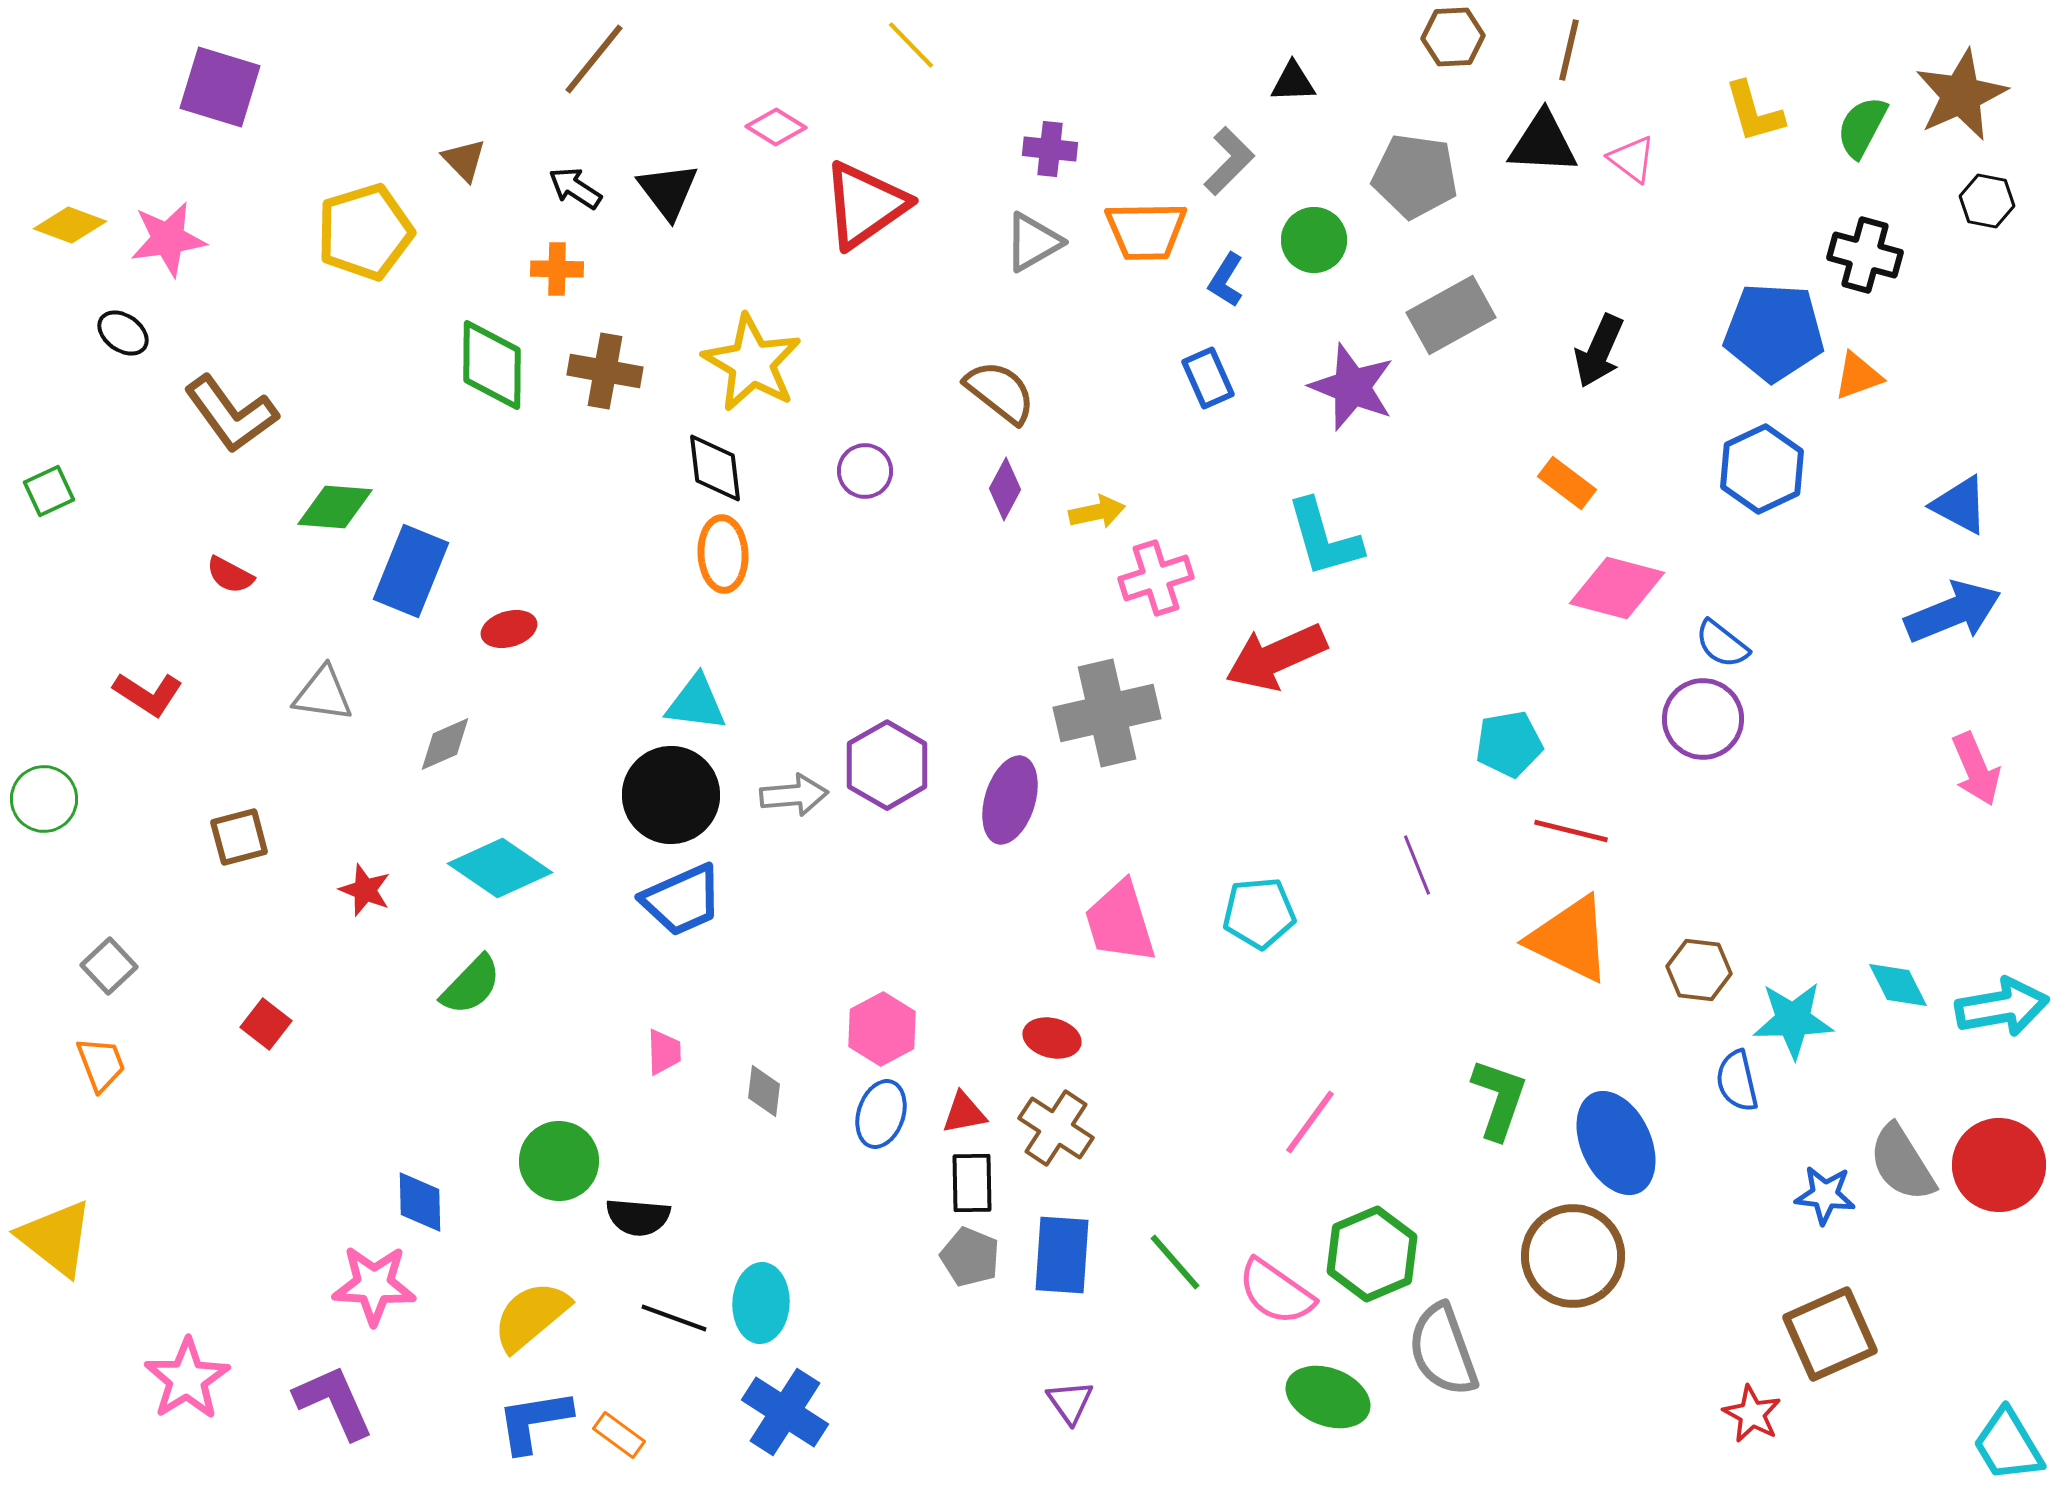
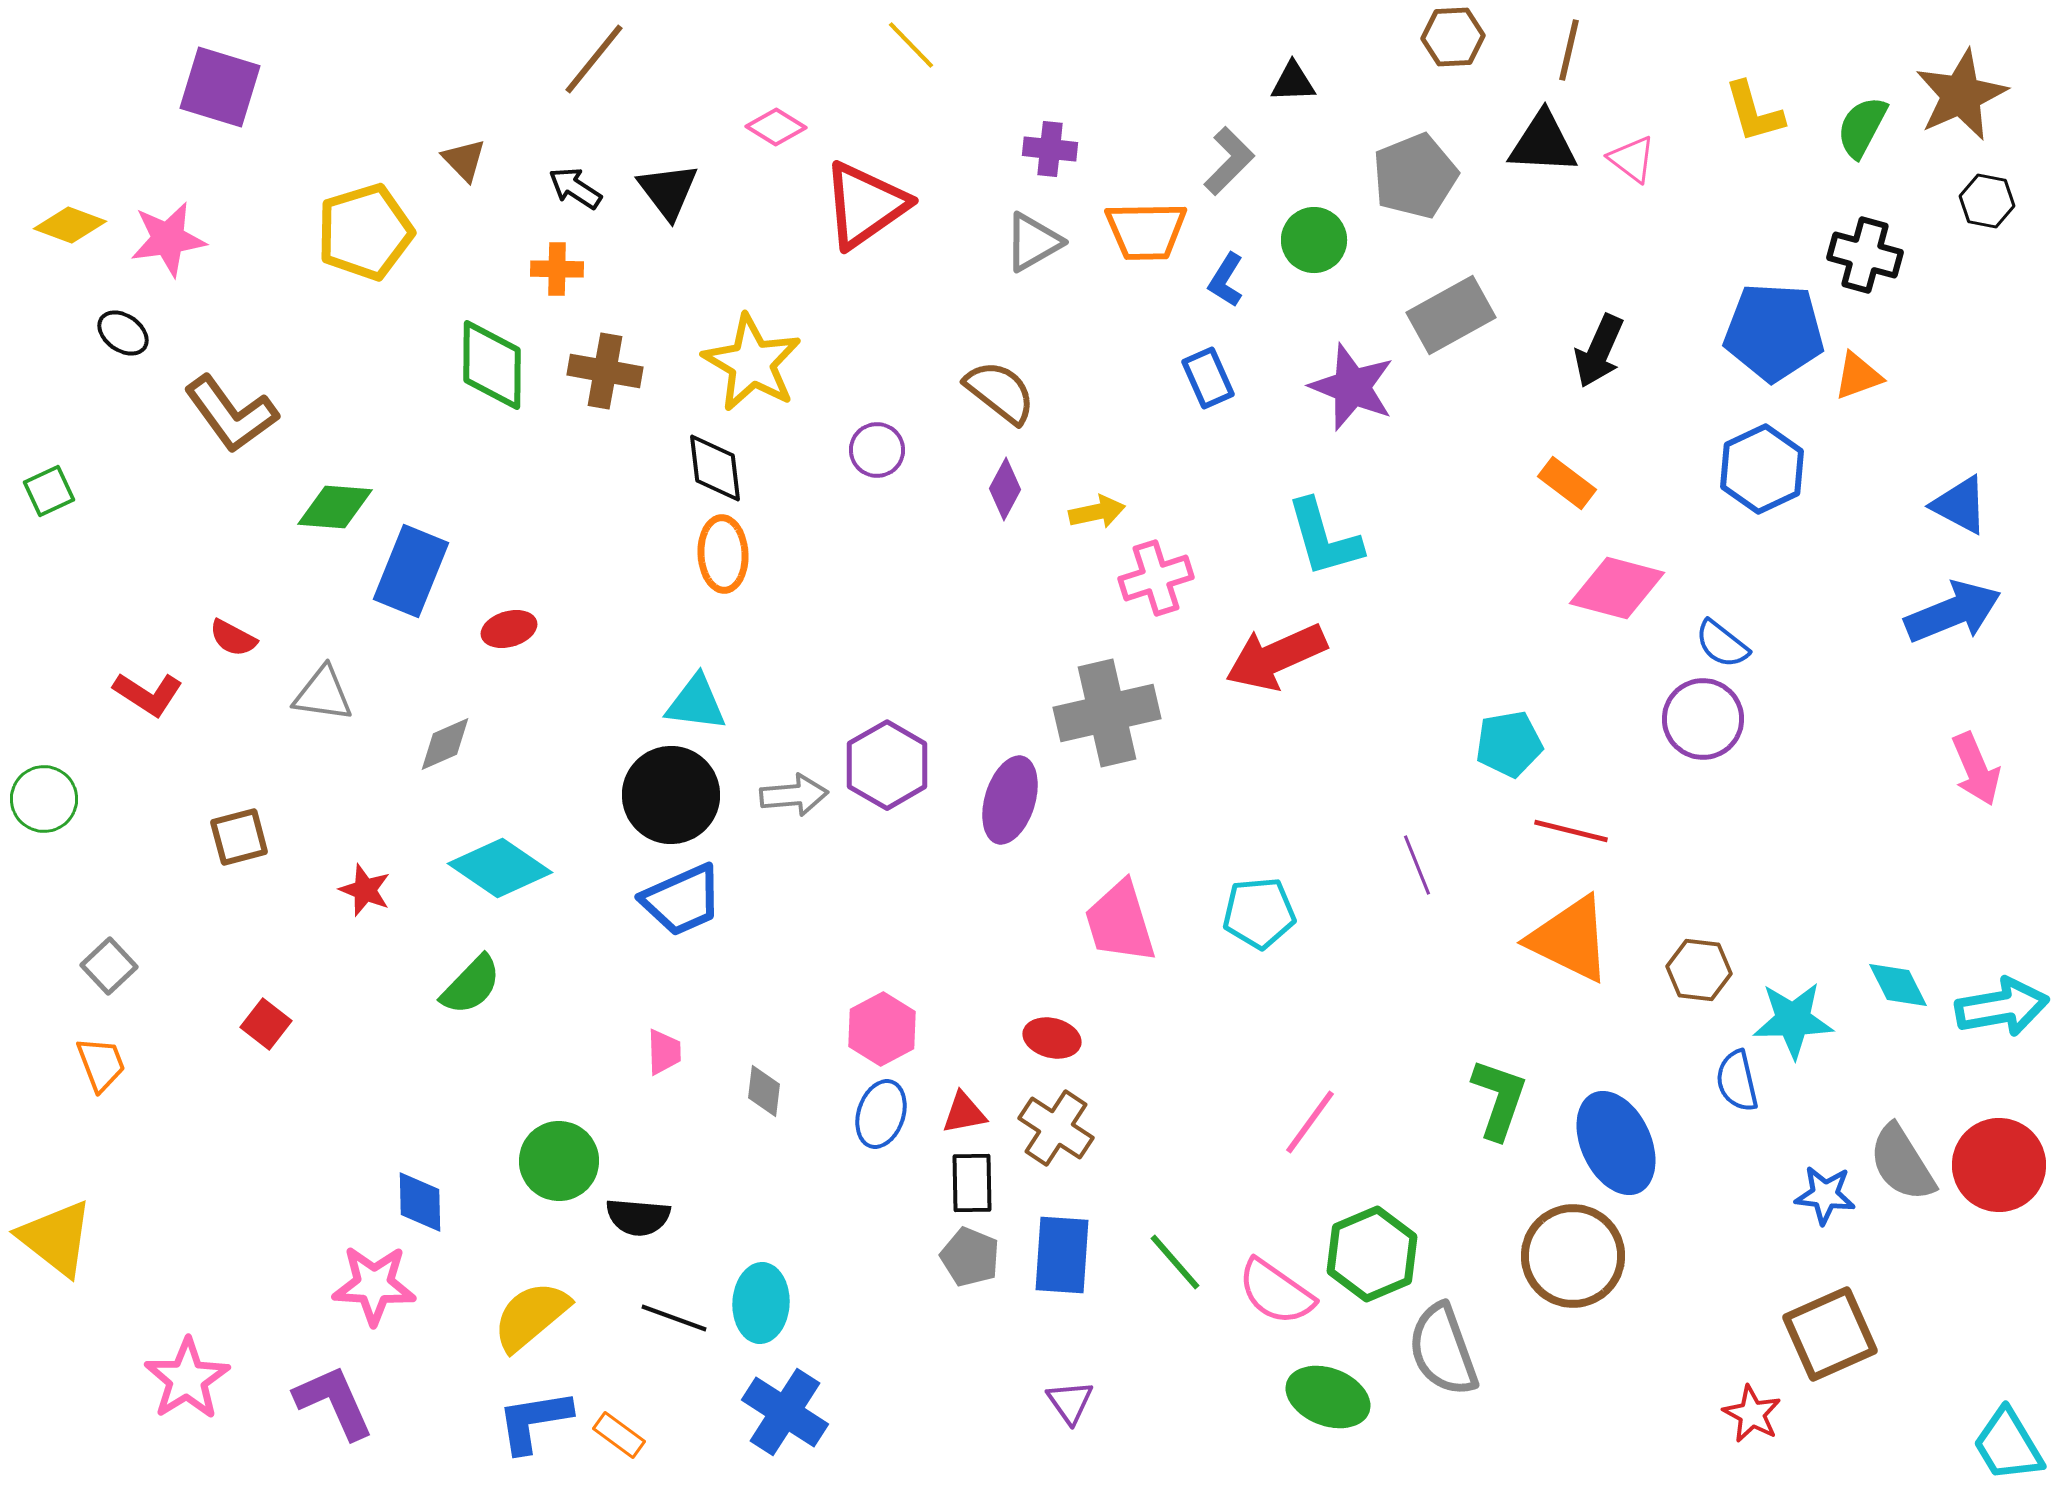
gray pentagon at (1415, 176): rotated 30 degrees counterclockwise
purple circle at (865, 471): moved 12 px right, 21 px up
red semicircle at (230, 575): moved 3 px right, 63 px down
